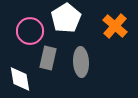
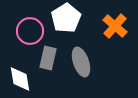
gray ellipse: rotated 16 degrees counterclockwise
